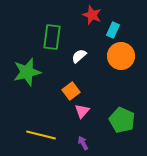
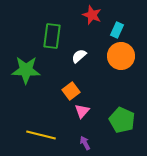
cyan rectangle: moved 4 px right
green rectangle: moved 1 px up
green star: moved 1 px left, 2 px up; rotated 16 degrees clockwise
purple arrow: moved 2 px right
